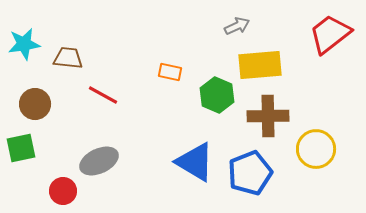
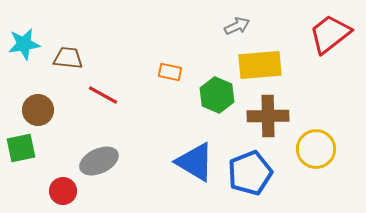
brown circle: moved 3 px right, 6 px down
